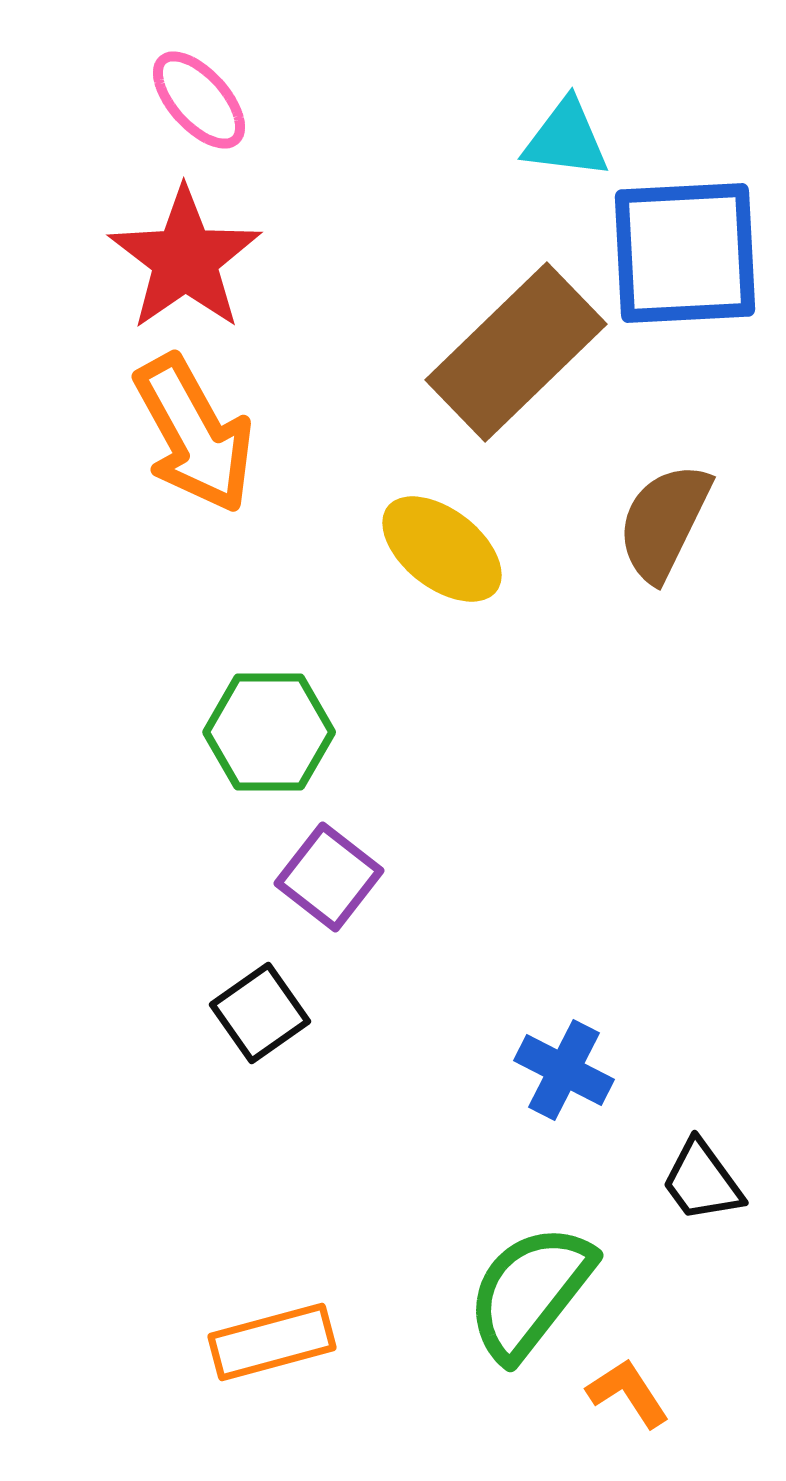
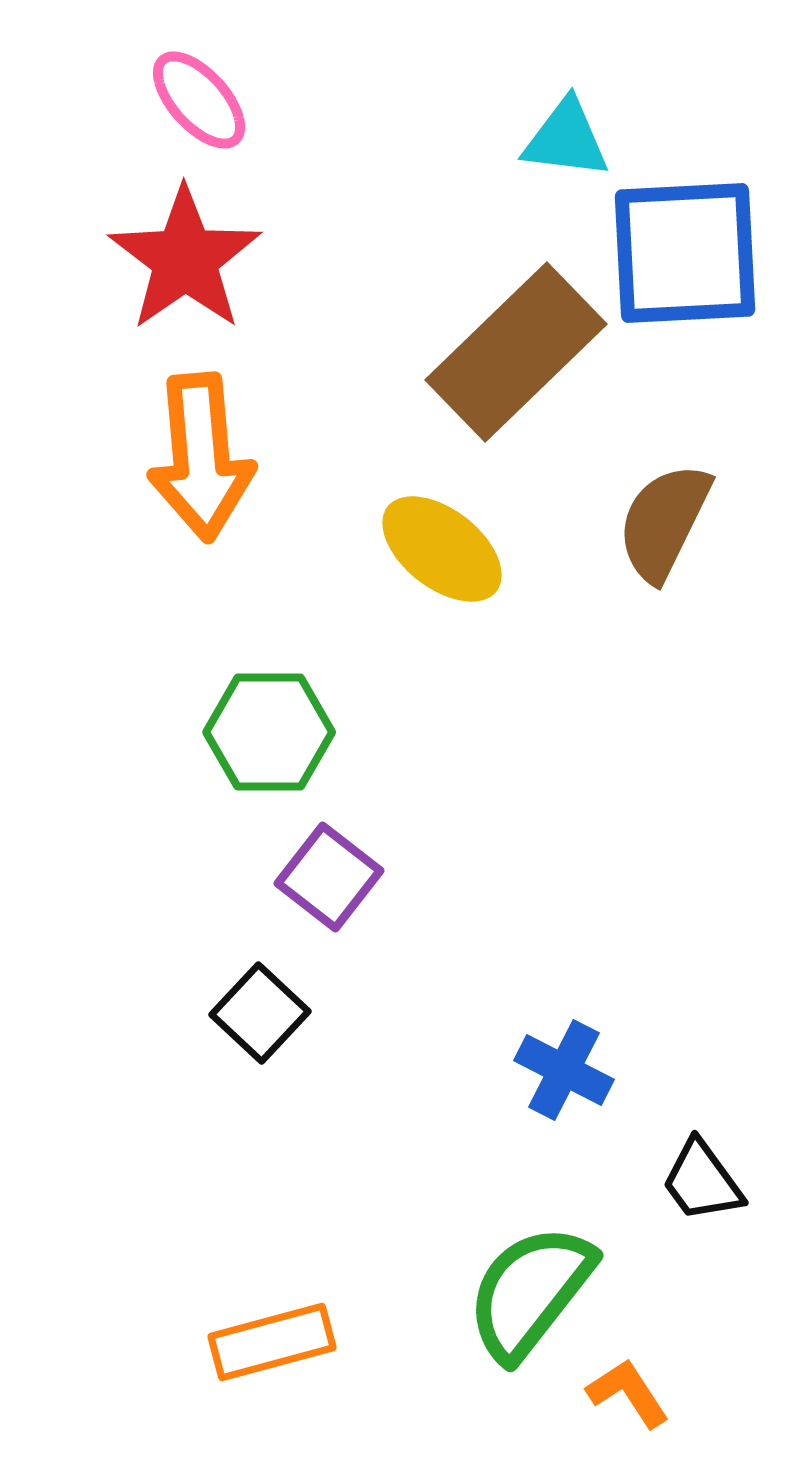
orange arrow: moved 7 px right, 23 px down; rotated 24 degrees clockwise
black square: rotated 12 degrees counterclockwise
